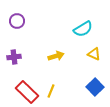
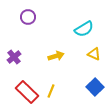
purple circle: moved 11 px right, 4 px up
cyan semicircle: moved 1 px right
purple cross: rotated 32 degrees counterclockwise
